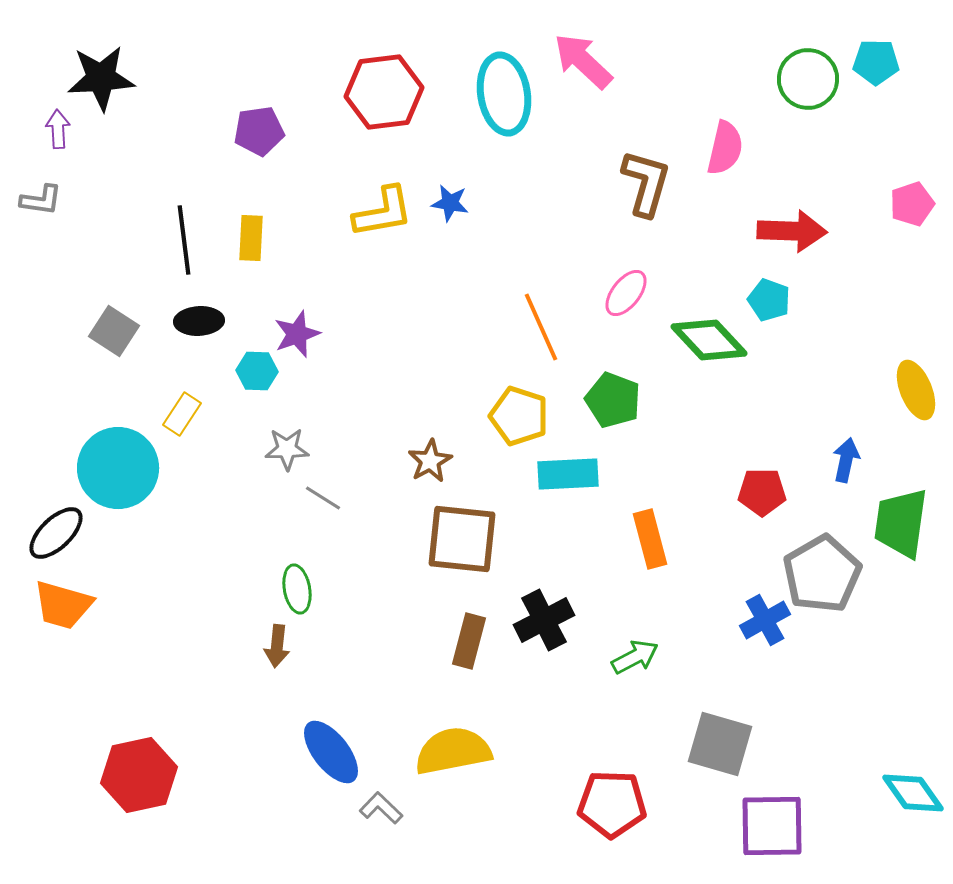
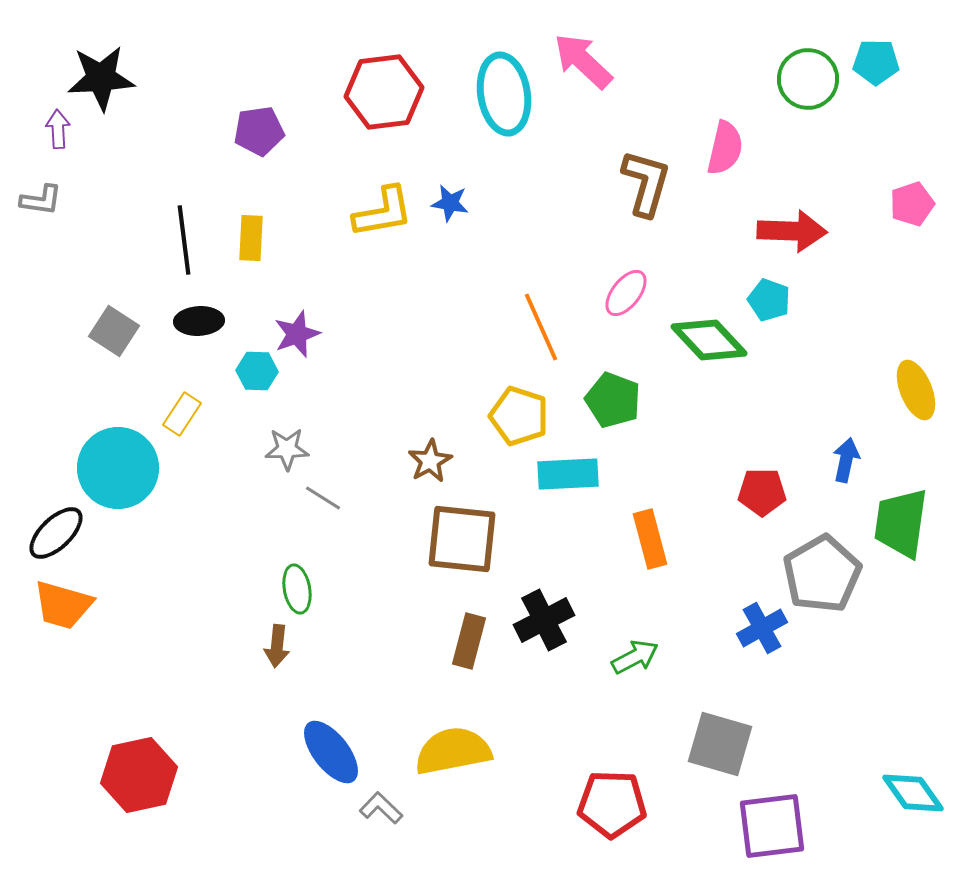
blue cross at (765, 620): moved 3 px left, 8 px down
purple square at (772, 826): rotated 6 degrees counterclockwise
